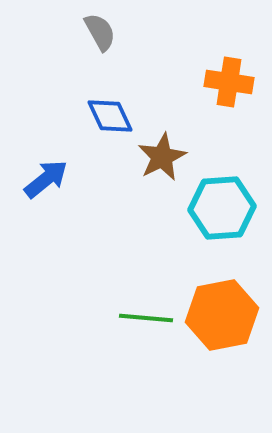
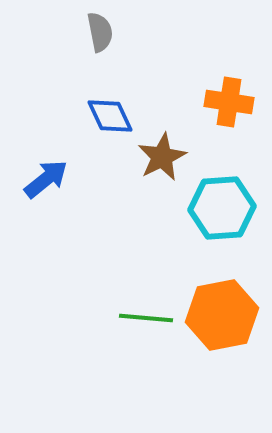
gray semicircle: rotated 18 degrees clockwise
orange cross: moved 20 px down
